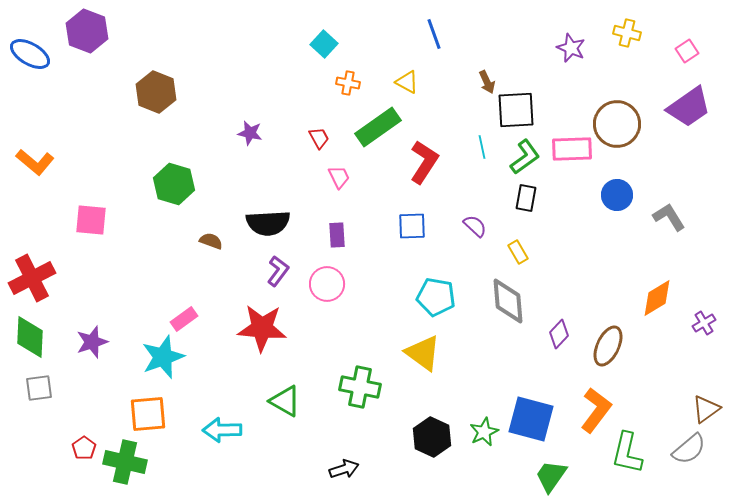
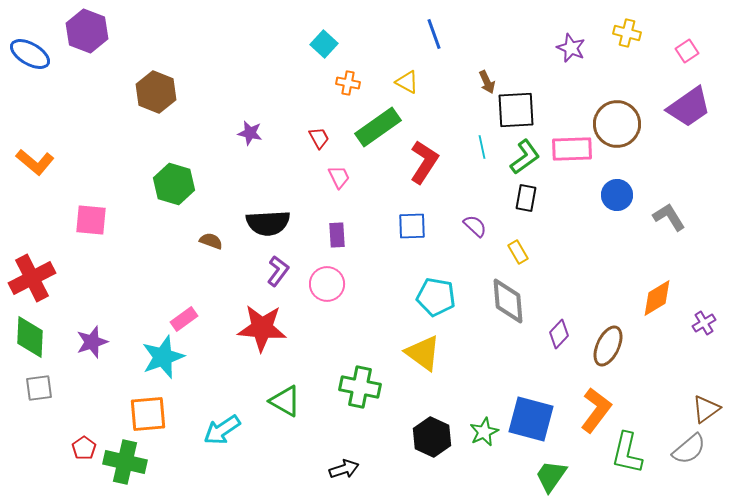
cyan arrow at (222, 430): rotated 33 degrees counterclockwise
